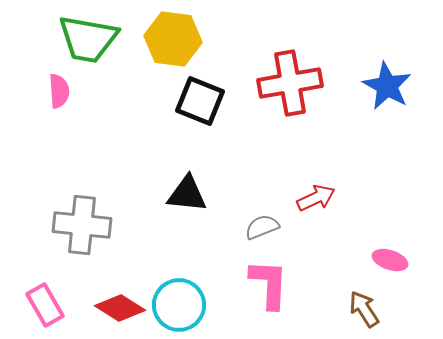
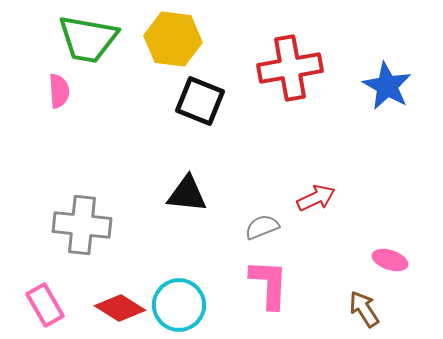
red cross: moved 15 px up
